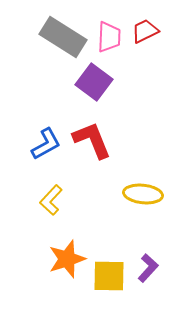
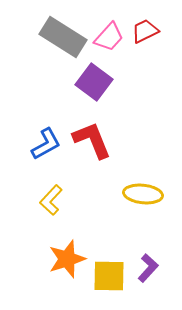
pink trapezoid: rotated 40 degrees clockwise
